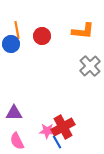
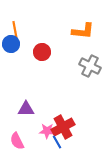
orange line: moved 2 px left
red circle: moved 16 px down
gray cross: rotated 20 degrees counterclockwise
purple triangle: moved 12 px right, 4 px up
